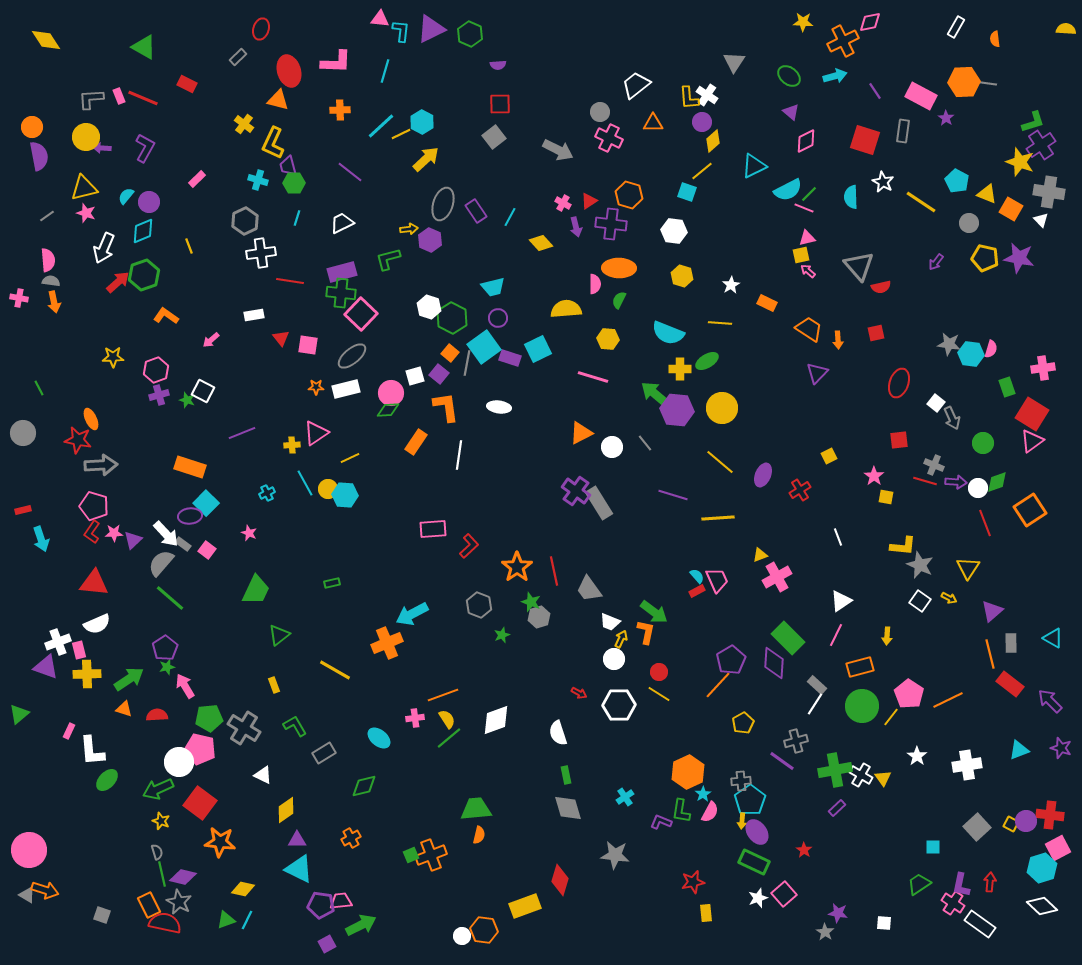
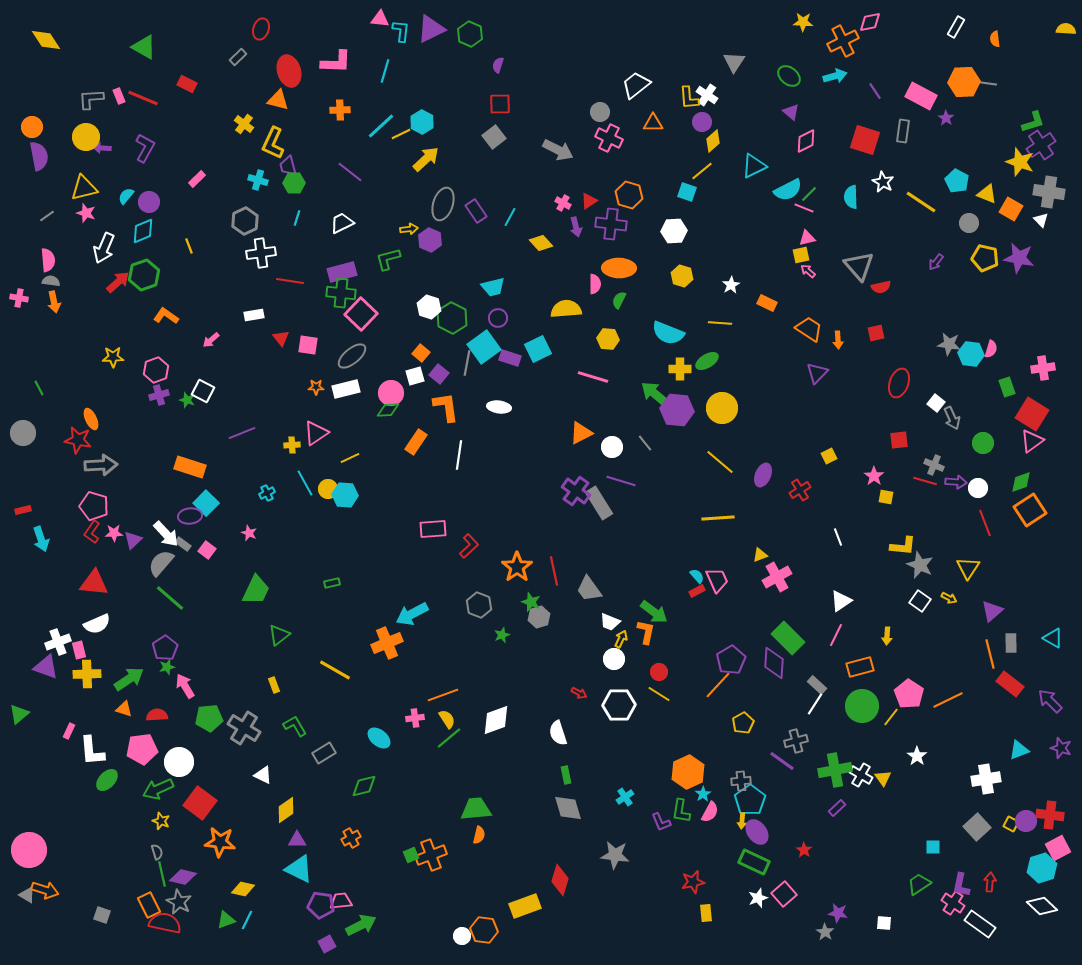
purple semicircle at (498, 65): rotated 112 degrees clockwise
white hexagon at (674, 231): rotated 10 degrees counterclockwise
orange square at (450, 353): moved 29 px left
green diamond at (997, 482): moved 24 px right
purple line at (673, 495): moved 52 px left, 14 px up
pink pentagon at (200, 749): moved 58 px left; rotated 20 degrees counterclockwise
white cross at (967, 765): moved 19 px right, 14 px down
purple L-shape at (661, 822): rotated 135 degrees counterclockwise
